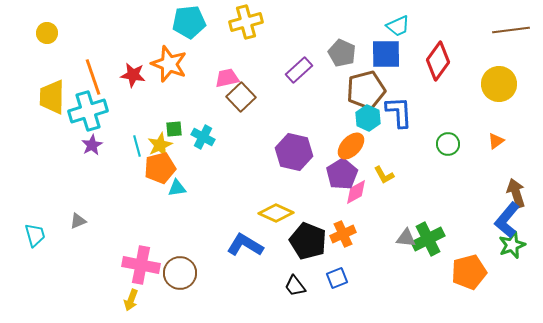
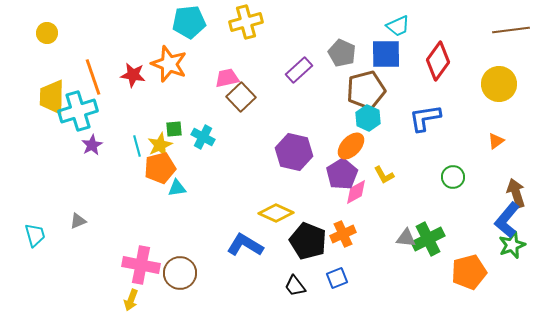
cyan cross at (88, 111): moved 10 px left
blue L-shape at (399, 112): moved 26 px right, 6 px down; rotated 96 degrees counterclockwise
green circle at (448, 144): moved 5 px right, 33 px down
